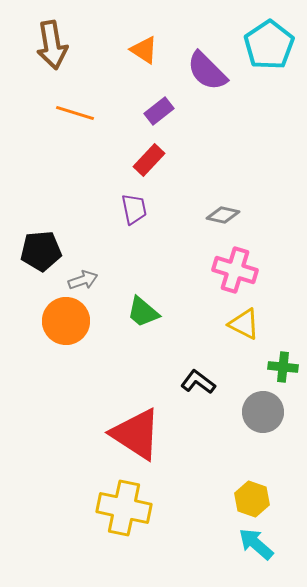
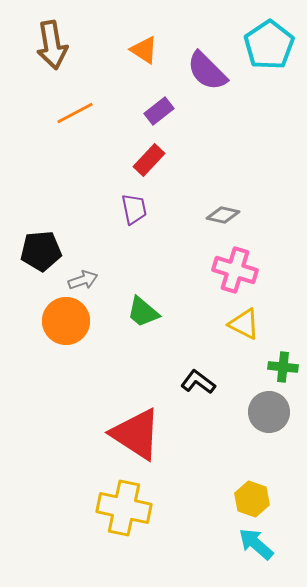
orange line: rotated 45 degrees counterclockwise
gray circle: moved 6 px right
